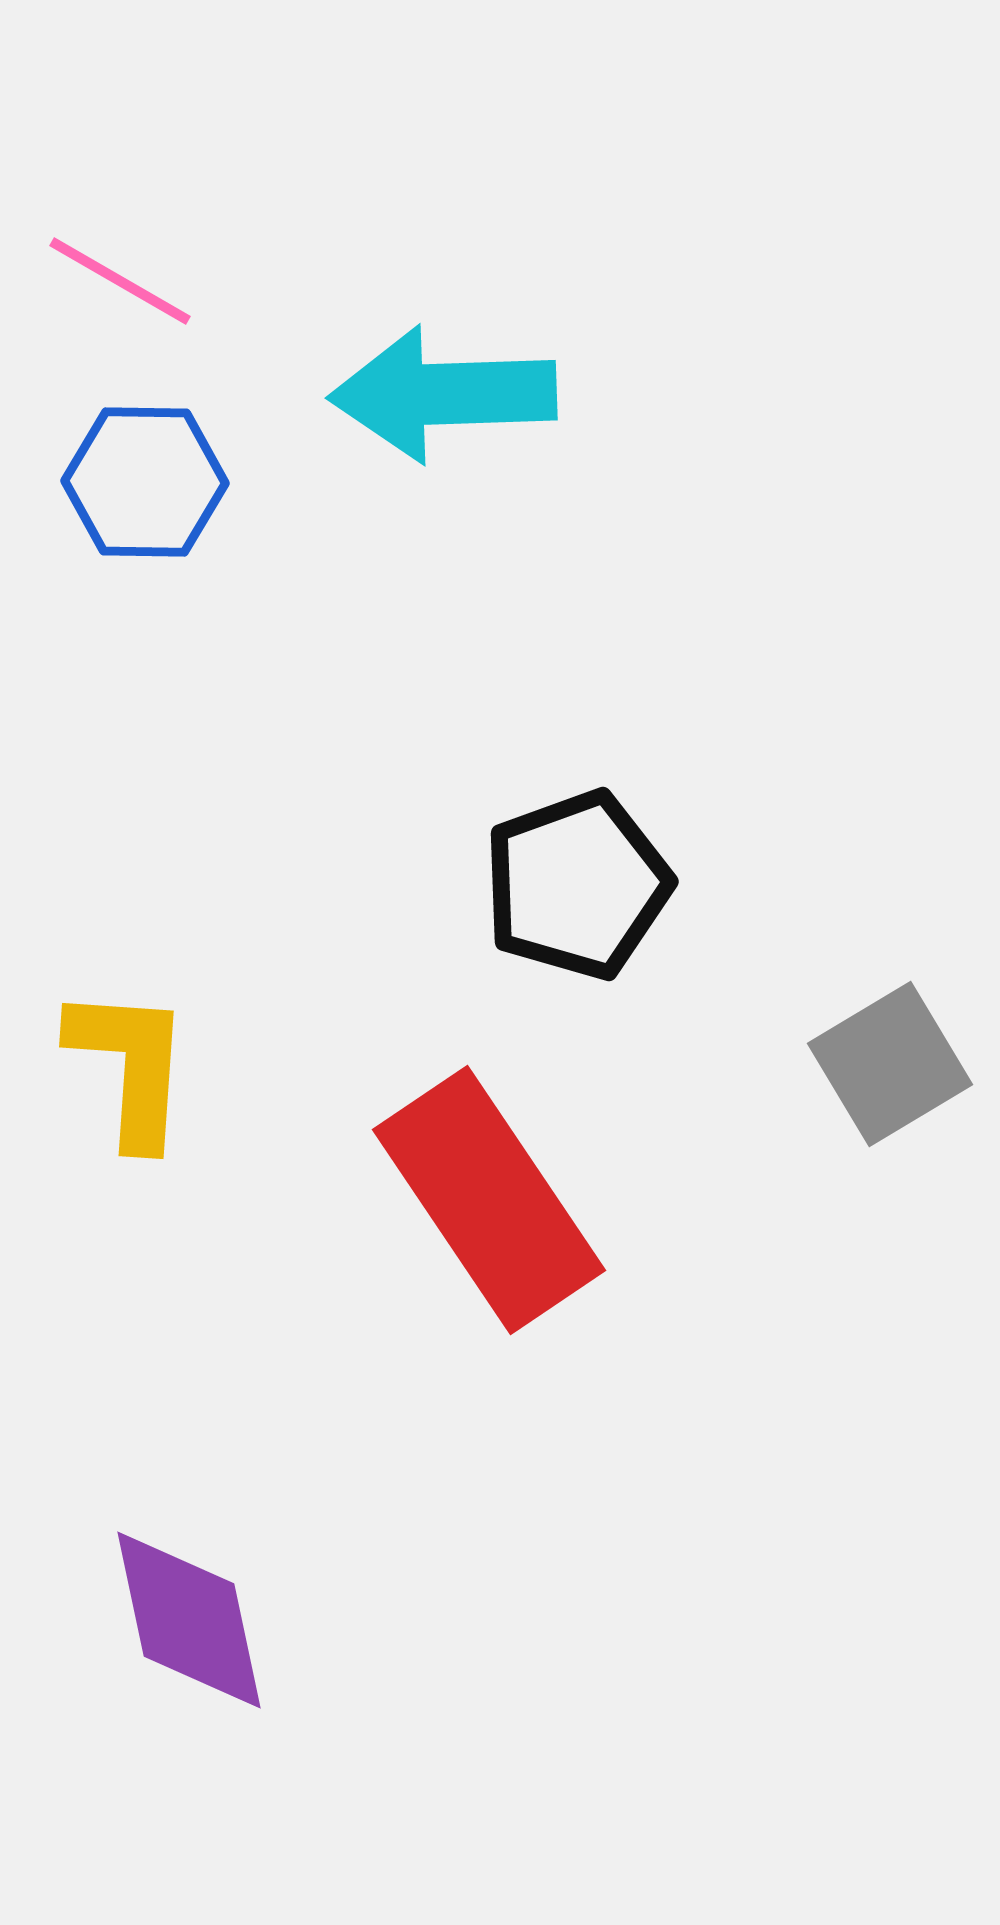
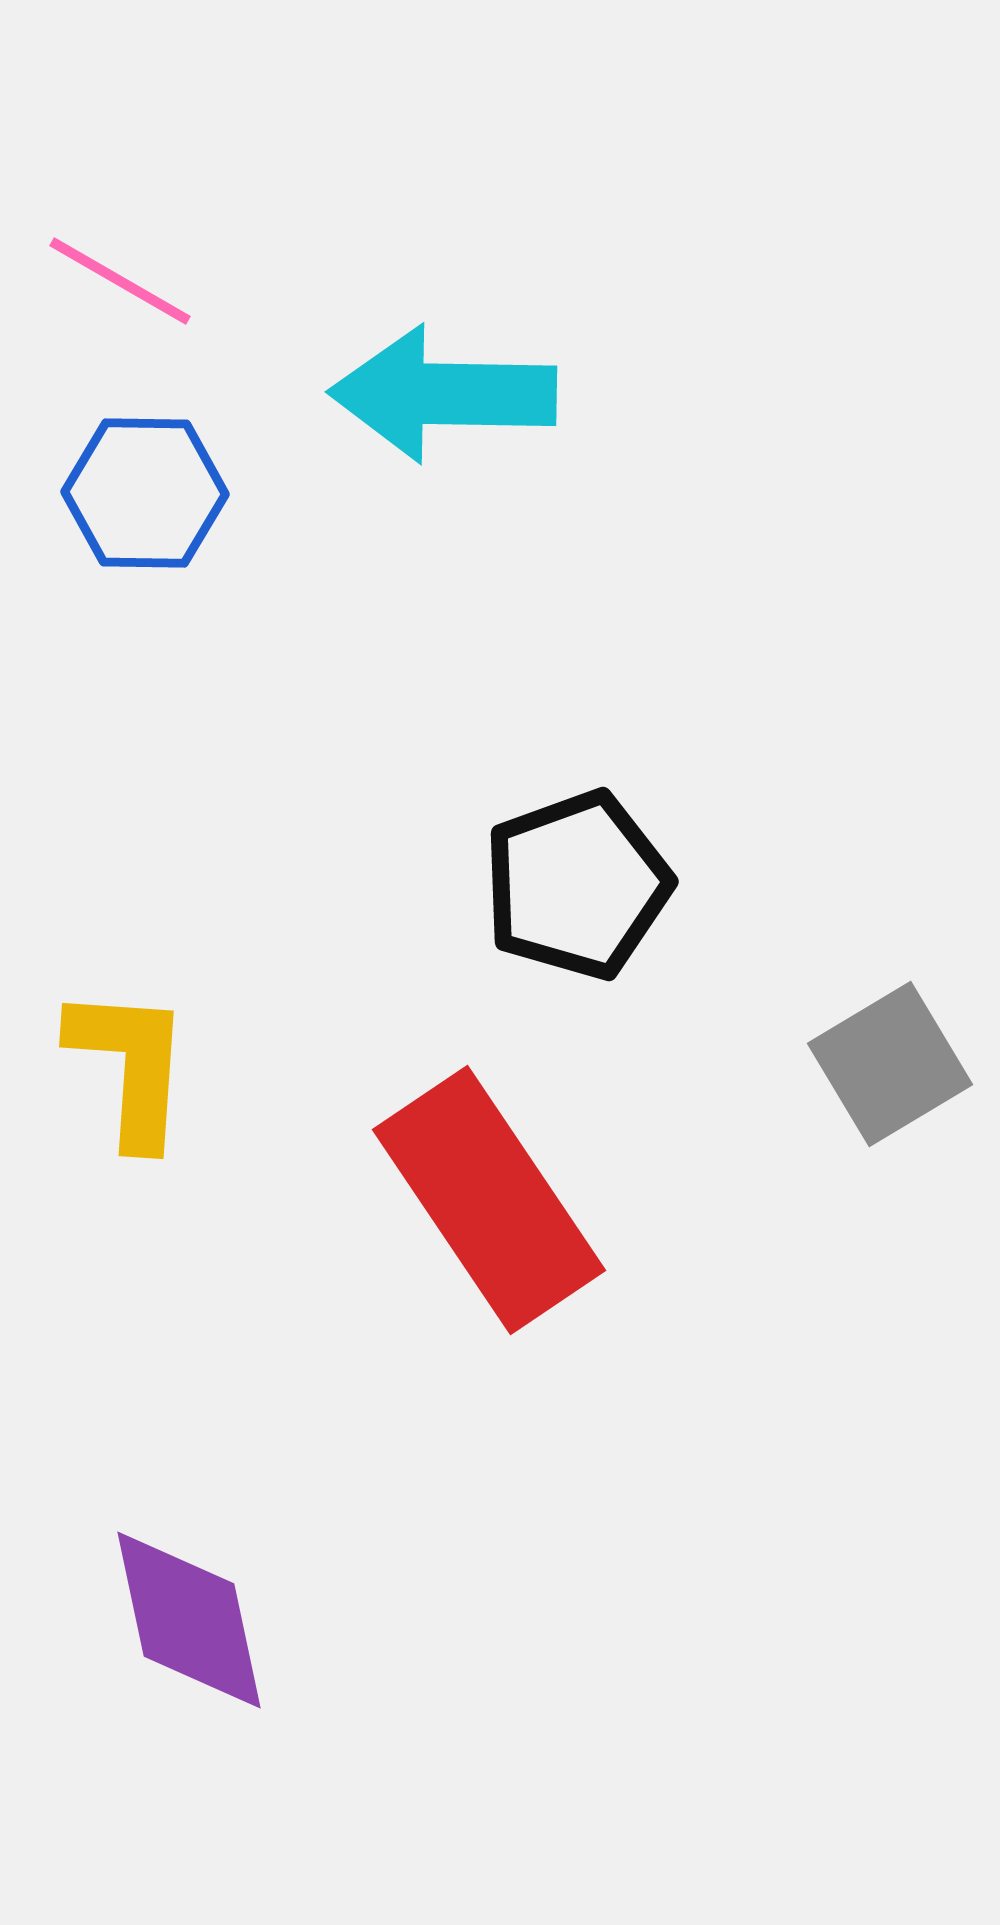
cyan arrow: rotated 3 degrees clockwise
blue hexagon: moved 11 px down
